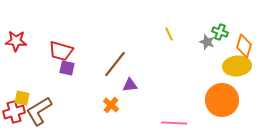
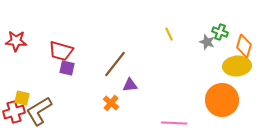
orange cross: moved 2 px up
